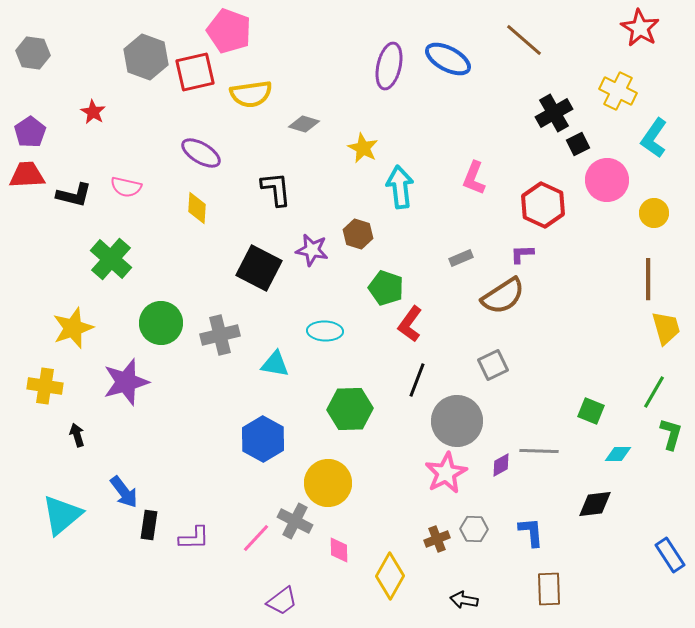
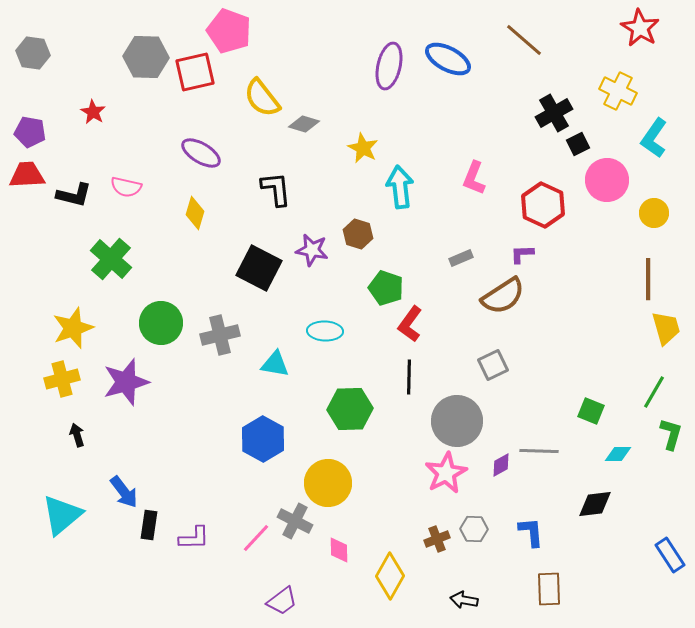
gray hexagon at (146, 57): rotated 18 degrees counterclockwise
yellow semicircle at (251, 94): moved 11 px right, 4 px down; rotated 60 degrees clockwise
purple pentagon at (30, 132): rotated 28 degrees counterclockwise
yellow diamond at (197, 208): moved 2 px left, 5 px down; rotated 12 degrees clockwise
black line at (417, 380): moved 8 px left, 3 px up; rotated 20 degrees counterclockwise
yellow cross at (45, 386): moved 17 px right, 7 px up; rotated 24 degrees counterclockwise
